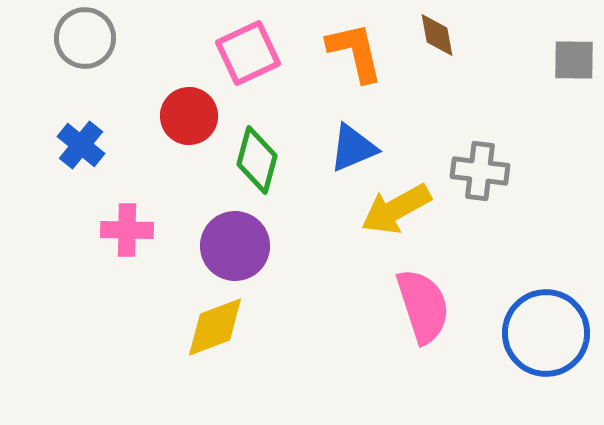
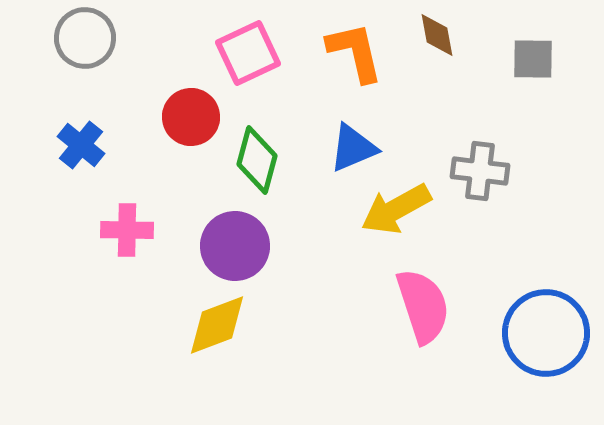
gray square: moved 41 px left, 1 px up
red circle: moved 2 px right, 1 px down
yellow diamond: moved 2 px right, 2 px up
